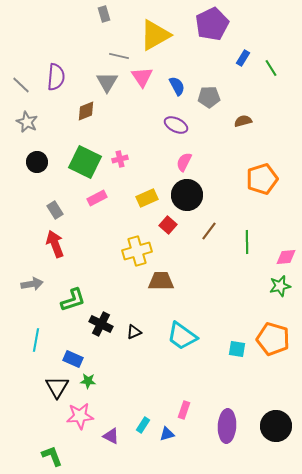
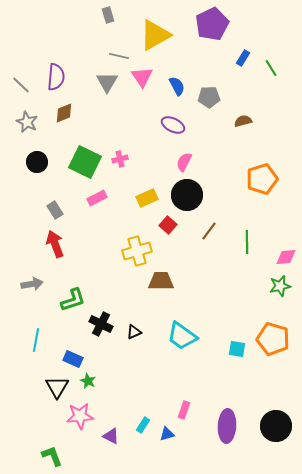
gray rectangle at (104, 14): moved 4 px right, 1 px down
brown diamond at (86, 111): moved 22 px left, 2 px down
purple ellipse at (176, 125): moved 3 px left
green star at (88, 381): rotated 21 degrees clockwise
